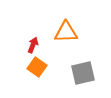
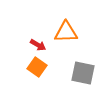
red arrow: moved 5 px right; rotated 98 degrees clockwise
gray square: rotated 25 degrees clockwise
